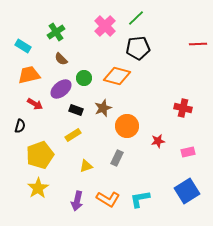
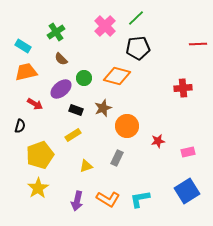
orange trapezoid: moved 3 px left, 3 px up
red cross: moved 20 px up; rotated 18 degrees counterclockwise
